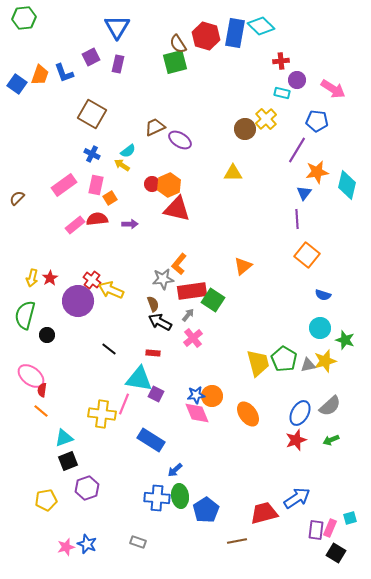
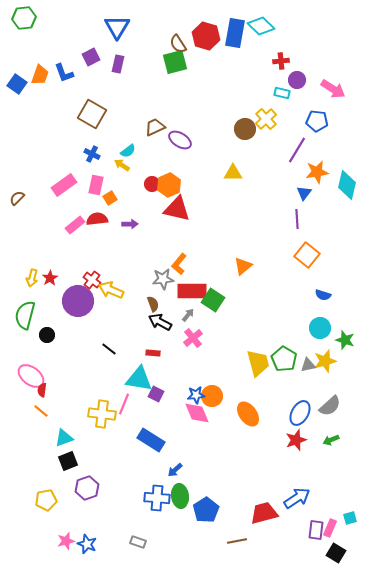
red rectangle at (192, 291): rotated 8 degrees clockwise
pink star at (66, 547): moved 6 px up
